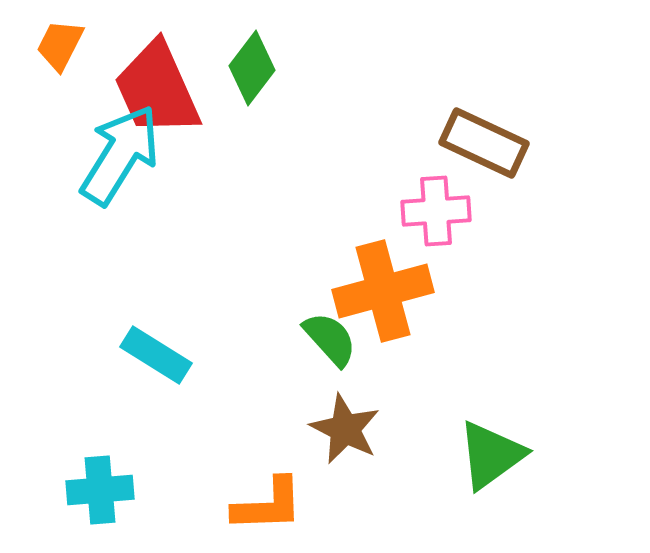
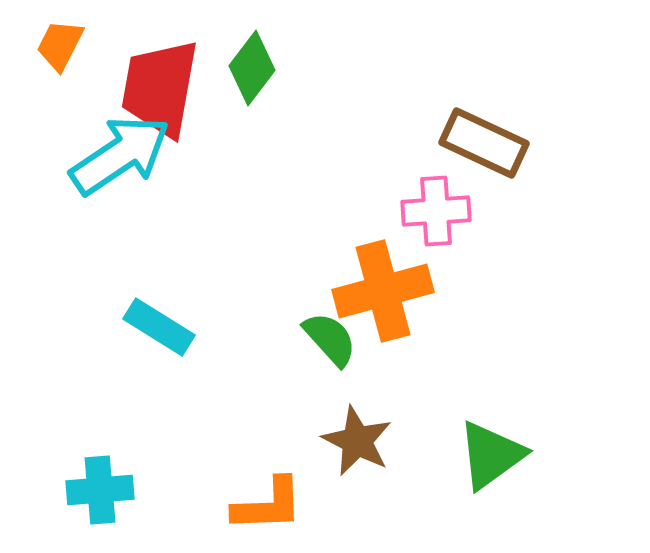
red trapezoid: moved 3 px right, 1 px up; rotated 34 degrees clockwise
cyan arrow: rotated 24 degrees clockwise
cyan rectangle: moved 3 px right, 28 px up
brown star: moved 12 px right, 12 px down
